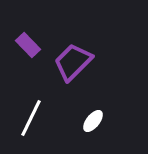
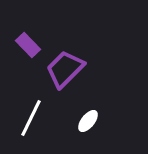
purple trapezoid: moved 8 px left, 7 px down
white ellipse: moved 5 px left
